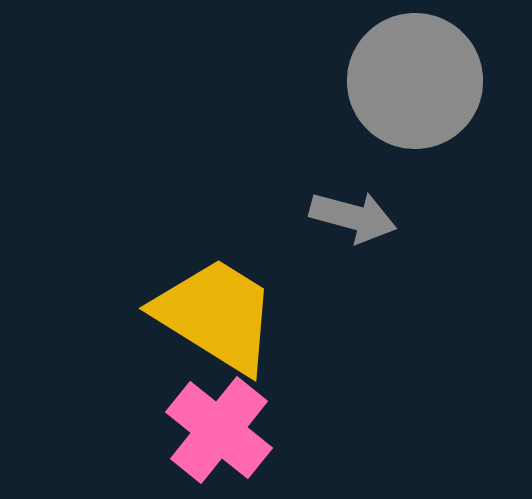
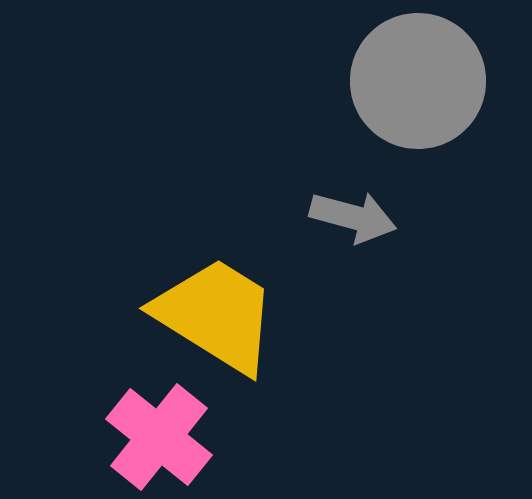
gray circle: moved 3 px right
pink cross: moved 60 px left, 7 px down
